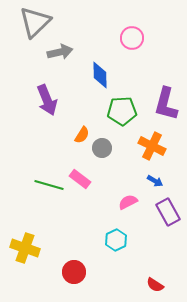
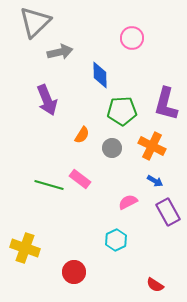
gray circle: moved 10 px right
